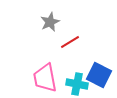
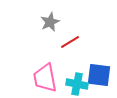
blue square: rotated 20 degrees counterclockwise
